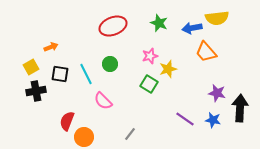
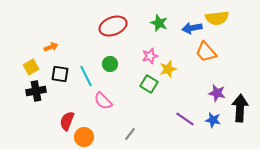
cyan line: moved 2 px down
